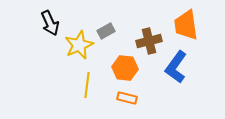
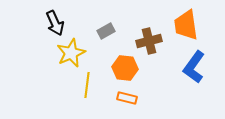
black arrow: moved 5 px right
yellow star: moved 8 px left, 8 px down
blue L-shape: moved 18 px right
